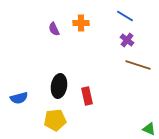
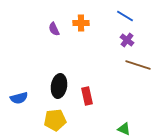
green triangle: moved 25 px left
